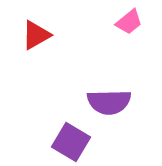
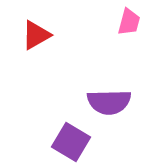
pink trapezoid: rotated 36 degrees counterclockwise
